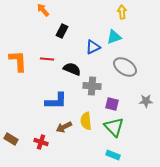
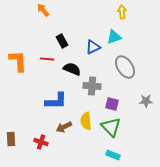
black rectangle: moved 10 px down; rotated 56 degrees counterclockwise
gray ellipse: rotated 25 degrees clockwise
green triangle: moved 3 px left
brown rectangle: rotated 56 degrees clockwise
